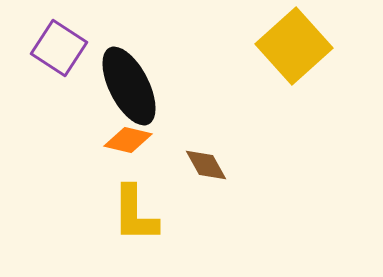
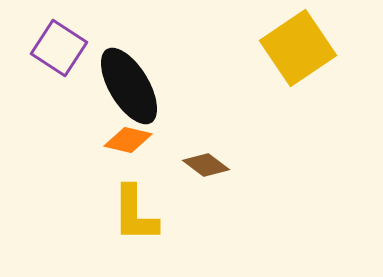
yellow square: moved 4 px right, 2 px down; rotated 8 degrees clockwise
black ellipse: rotated 4 degrees counterclockwise
brown diamond: rotated 24 degrees counterclockwise
